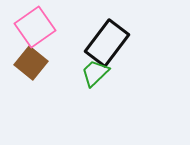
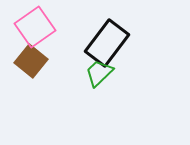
brown square: moved 2 px up
green trapezoid: moved 4 px right
